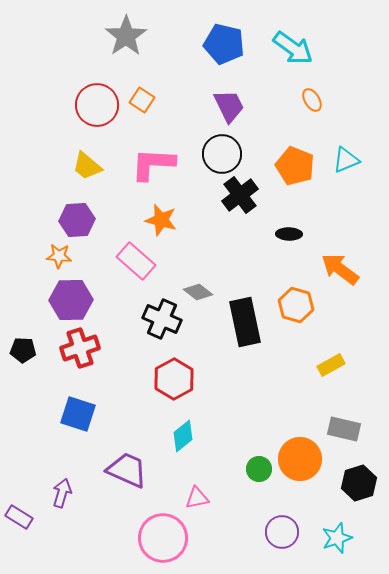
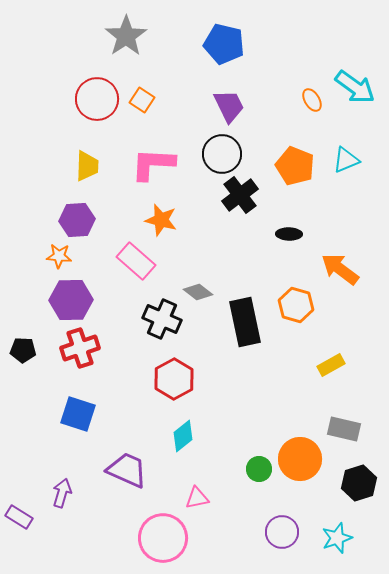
cyan arrow at (293, 48): moved 62 px right, 39 px down
red circle at (97, 105): moved 6 px up
yellow trapezoid at (87, 166): rotated 128 degrees counterclockwise
